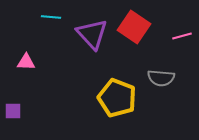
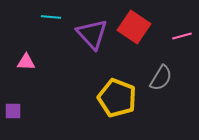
gray semicircle: rotated 64 degrees counterclockwise
